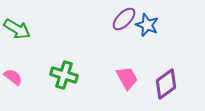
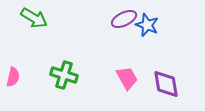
purple ellipse: rotated 20 degrees clockwise
green arrow: moved 17 px right, 11 px up
pink semicircle: rotated 66 degrees clockwise
purple diamond: rotated 64 degrees counterclockwise
